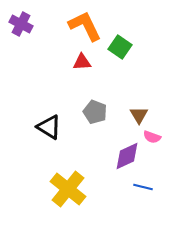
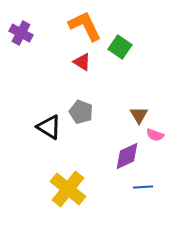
purple cross: moved 9 px down
red triangle: rotated 36 degrees clockwise
gray pentagon: moved 14 px left
pink semicircle: moved 3 px right, 2 px up
blue line: rotated 18 degrees counterclockwise
